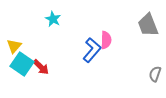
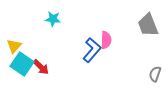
cyan star: rotated 21 degrees counterclockwise
